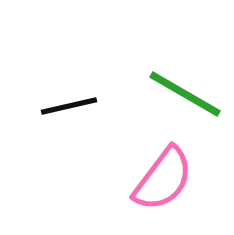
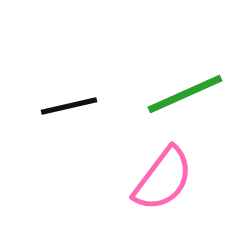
green line: rotated 54 degrees counterclockwise
